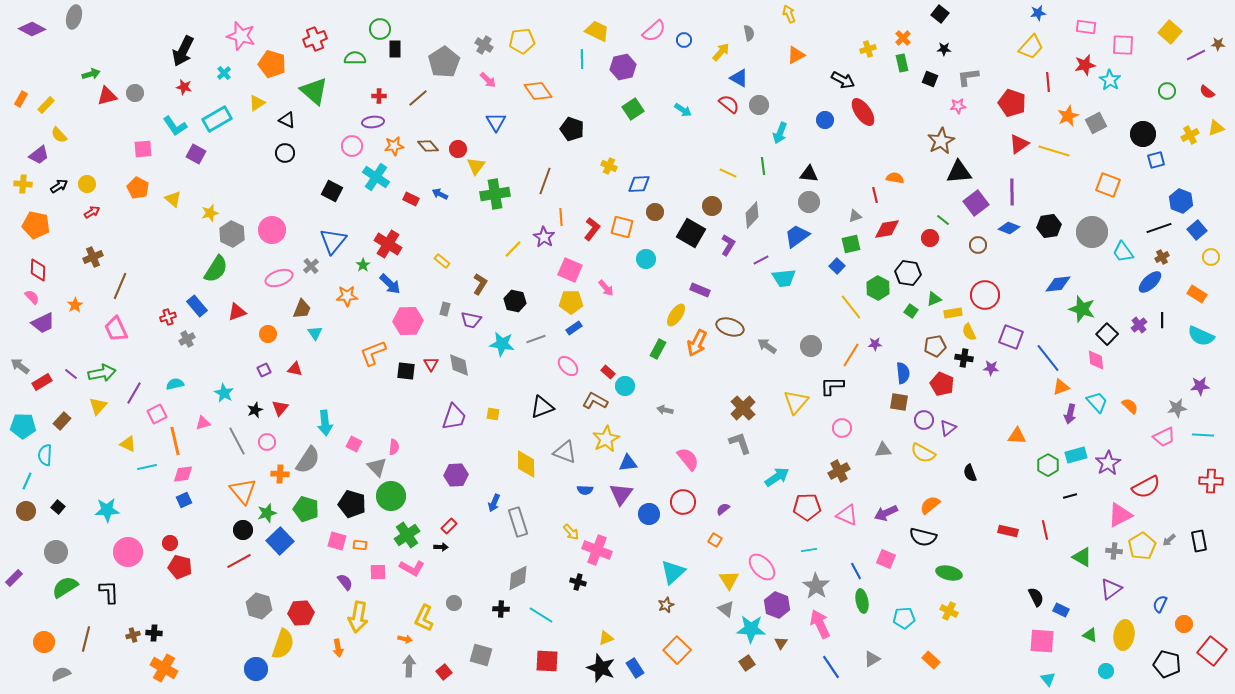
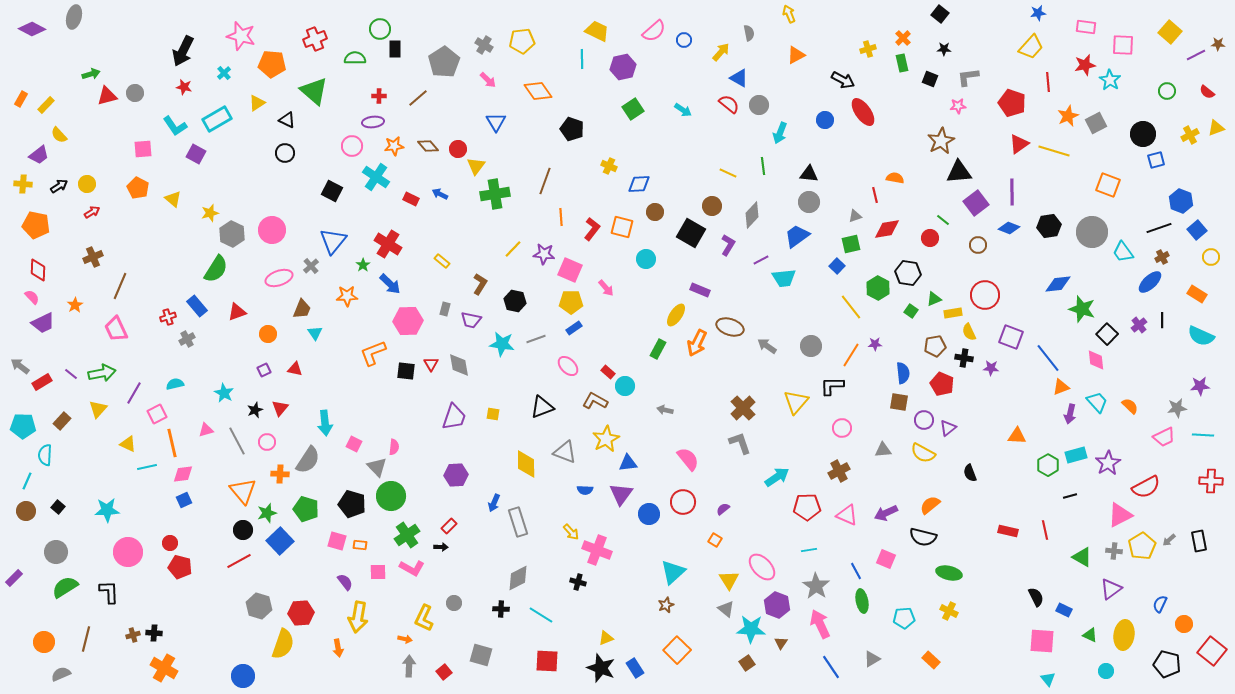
orange pentagon at (272, 64): rotated 12 degrees counterclockwise
purple star at (544, 237): moved 17 px down; rotated 25 degrees counterclockwise
yellow triangle at (98, 406): moved 3 px down
pink triangle at (203, 423): moved 3 px right, 7 px down
orange line at (175, 441): moved 3 px left, 2 px down
blue rectangle at (1061, 610): moved 3 px right
blue circle at (256, 669): moved 13 px left, 7 px down
